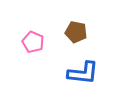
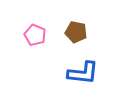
pink pentagon: moved 2 px right, 7 px up
